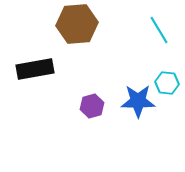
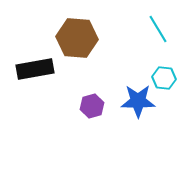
brown hexagon: moved 14 px down; rotated 9 degrees clockwise
cyan line: moved 1 px left, 1 px up
cyan hexagon: moved 3 px left, 5 px up
